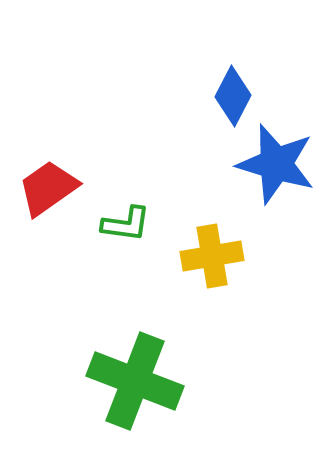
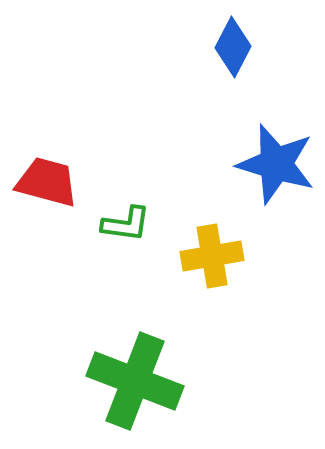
blue diamond: moved 49 px up
red trapezoid: moved 1 px left, 6 px up; rotated 50 degrees clockwise
